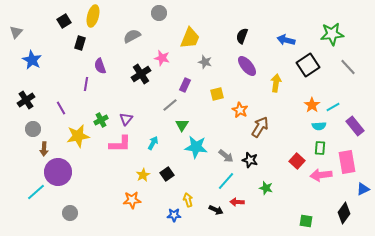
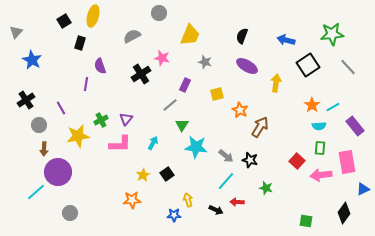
yellow trapezoid at (190, 38): moved 3 px up
purple ellipse at (247, 66): rotated 20 degrees counterclockwise
gray circle at (33, 129): moved 6 px right, 4 px up
